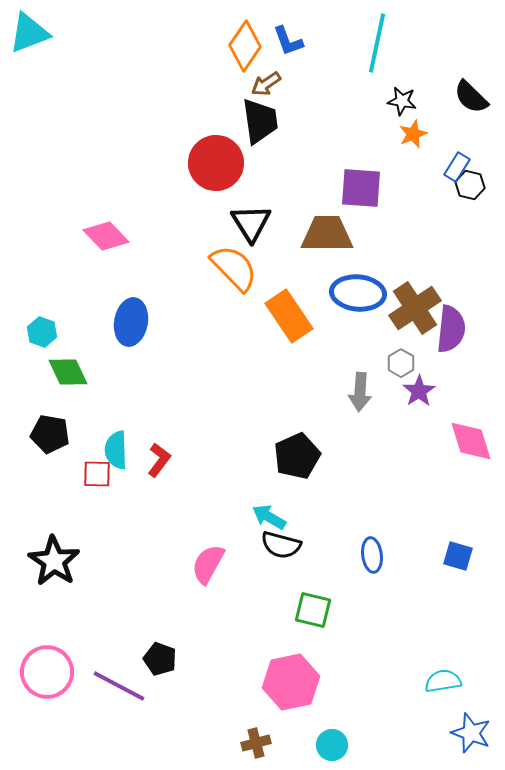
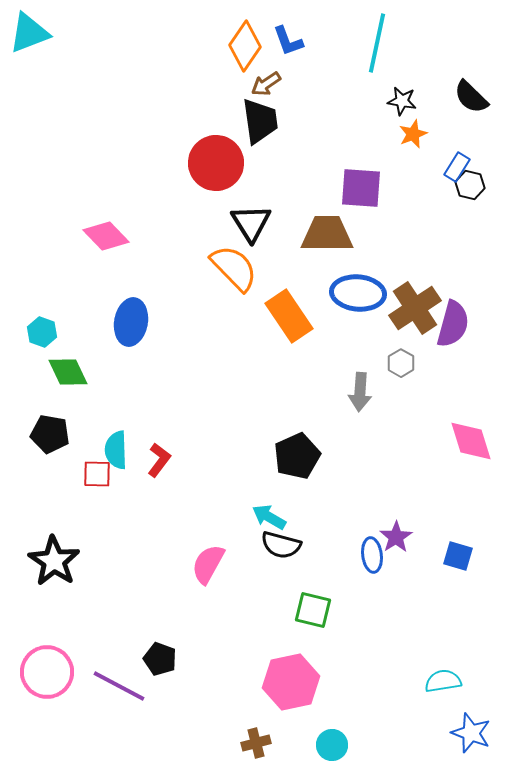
purple semicircle at (451, 329): moved 2 px right, 5 px up; rotated 9 degrees clockwise
purple star at (419, 391): moved 23 px left, 146 px down
